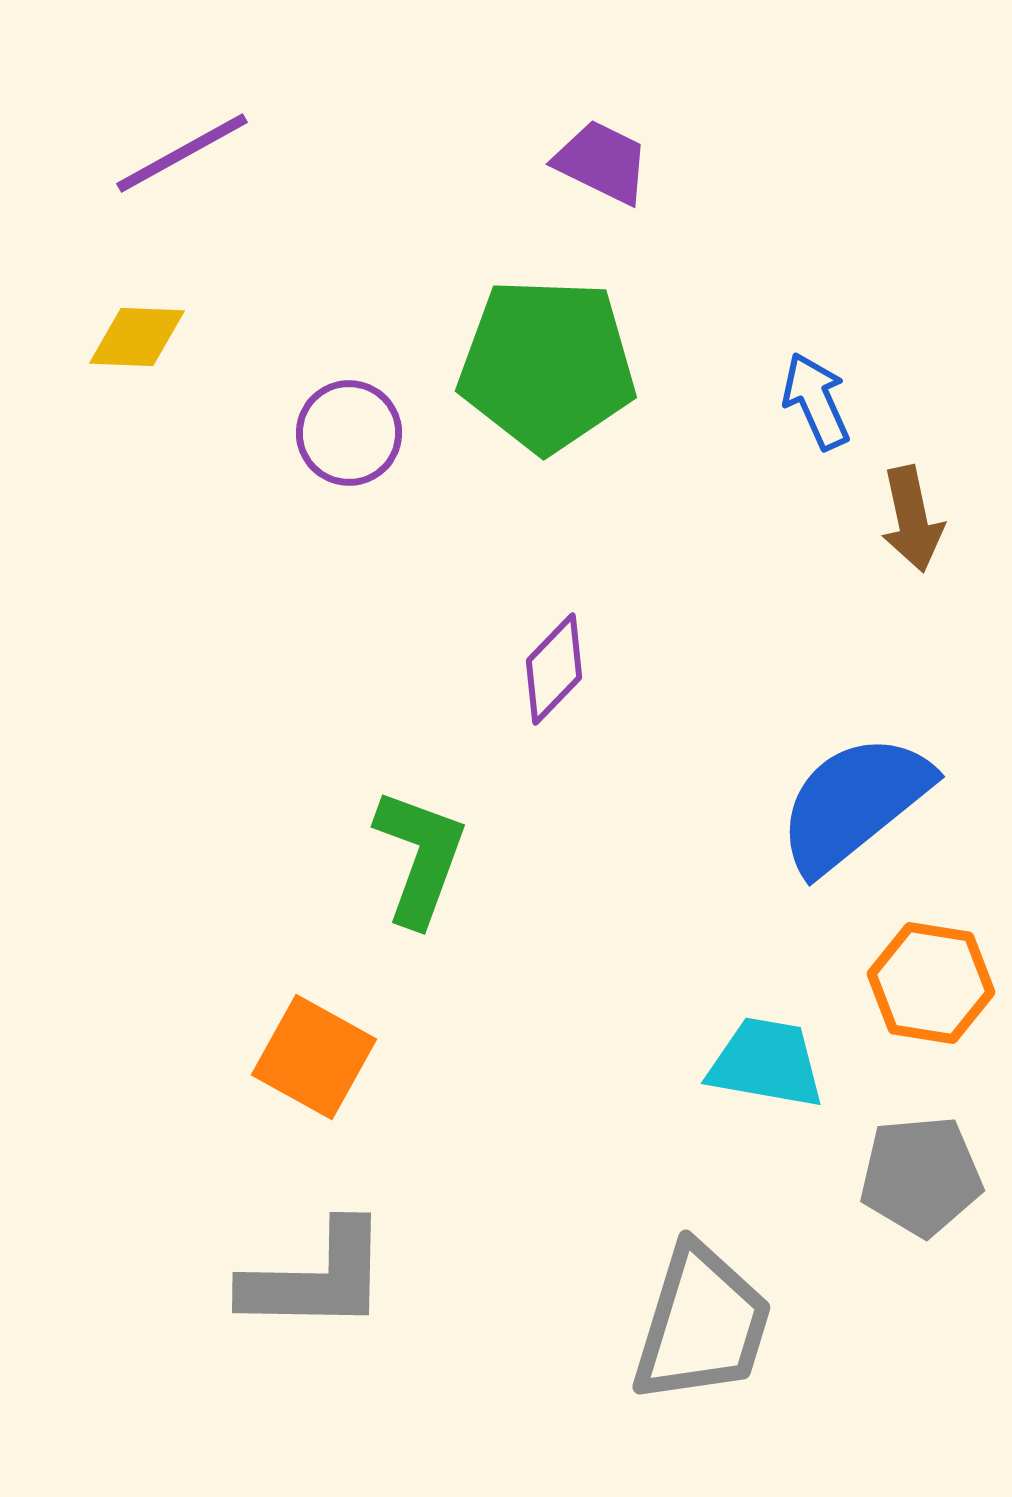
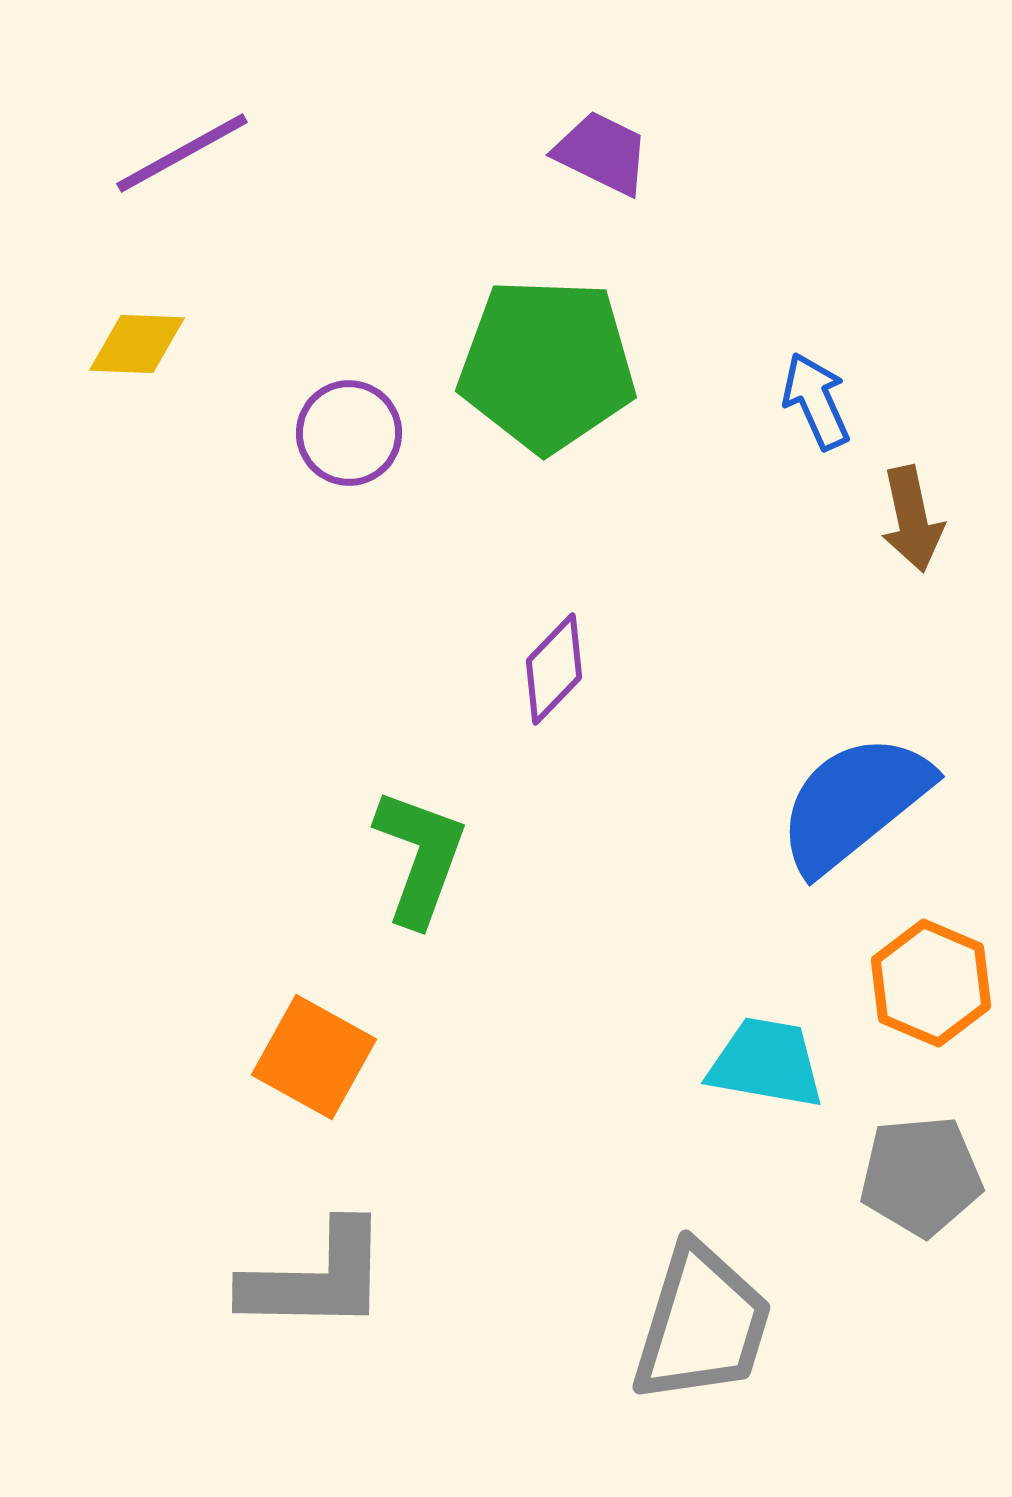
purple trapezoid: moved 9 px up
yellow diamond: moved 7 px down
orange hexagon: rotated 14 degrees clockwise
